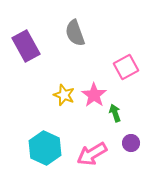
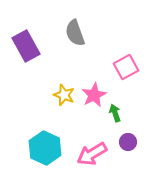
pink star: rotated 10 degrees clockwise
purple circle: moved 3 px left, 1 px up
